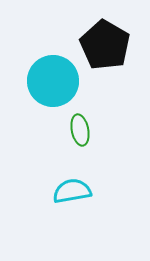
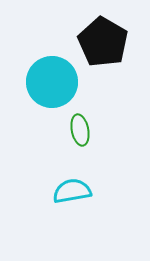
black pentagon: moved 2 px left, 3 px up
cyan circle: moved 1 px left, 1 px down
